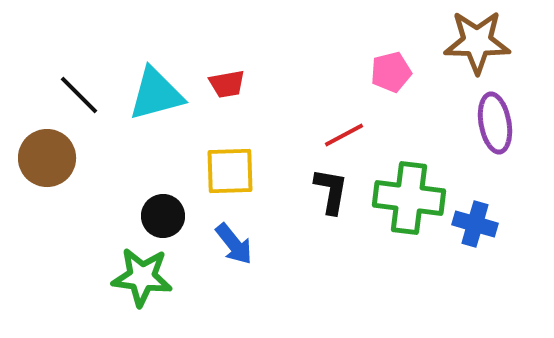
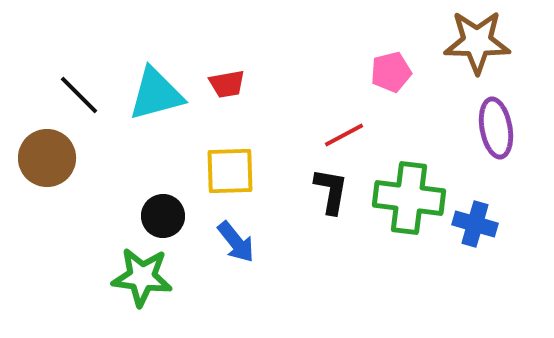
purple ellipse: moved 1 px right, 5 px down
blue arrow: moved 2 px right, 2 px up
